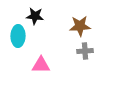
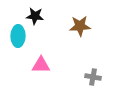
gray cross: moved 8 px right, 26 px down; rotated 14 degrees clockwise
